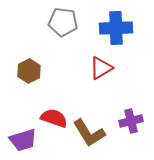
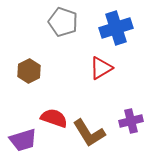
gray pentagon: rotated 12 degrees clockwise
blue cross: rotated 16 degrees counterclockwise
